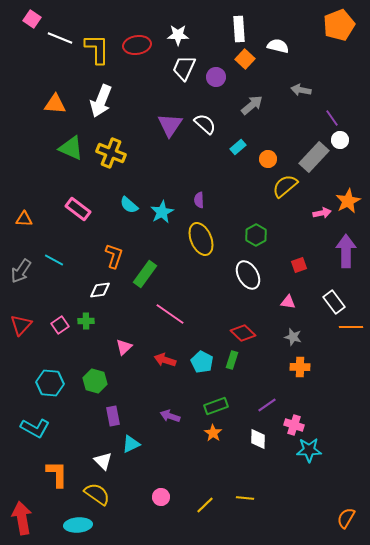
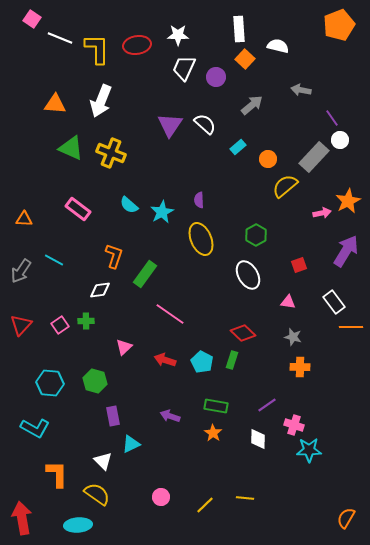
purple arrow at (346, 251): rotated 32 degrees clockwise
green rectangle at (216, 406): rotated 30 degrees clockwise
